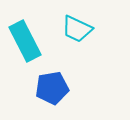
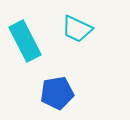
blue pentagon: moved 5 px right, 5 px down
